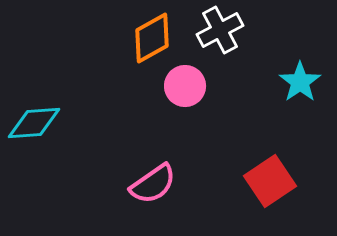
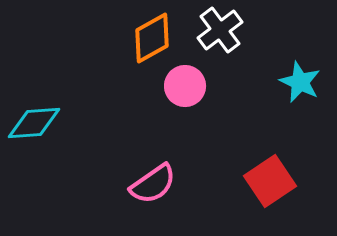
white cross: rotated 9 degrees counterclockwise
cyan star: rotated 12 degrees counterclockwise
